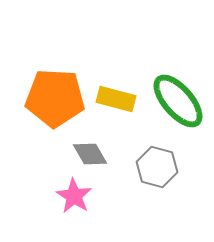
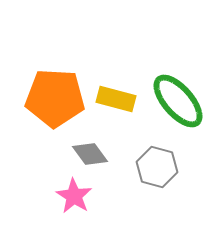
gray diamond: rotated 6 degrees counterclockwise
